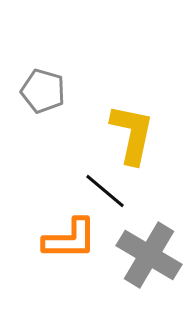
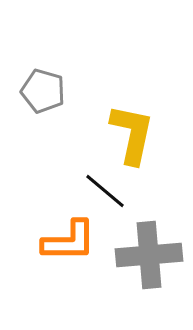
orange L-shape: moved 1 px left, 2 px down
gray cross: rotated 36 degrees counterclockwise
